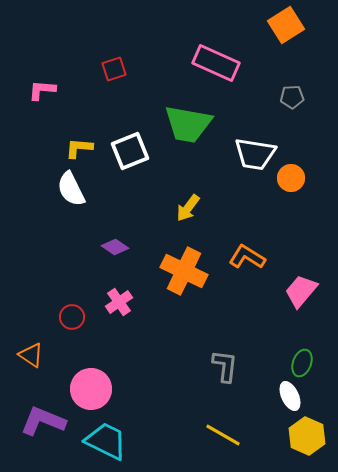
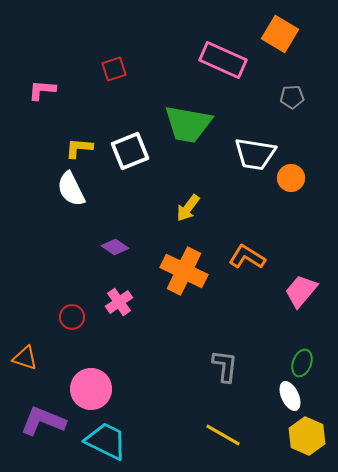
orange square: moved 6 px left, 9 px down; rotated 27 degrees counterclockwise
pink rectangle: moved 7 px right, 3 px up
orange triangle: moved 6 px left, 3 px down; rotated 16 degrees counterclockwise
